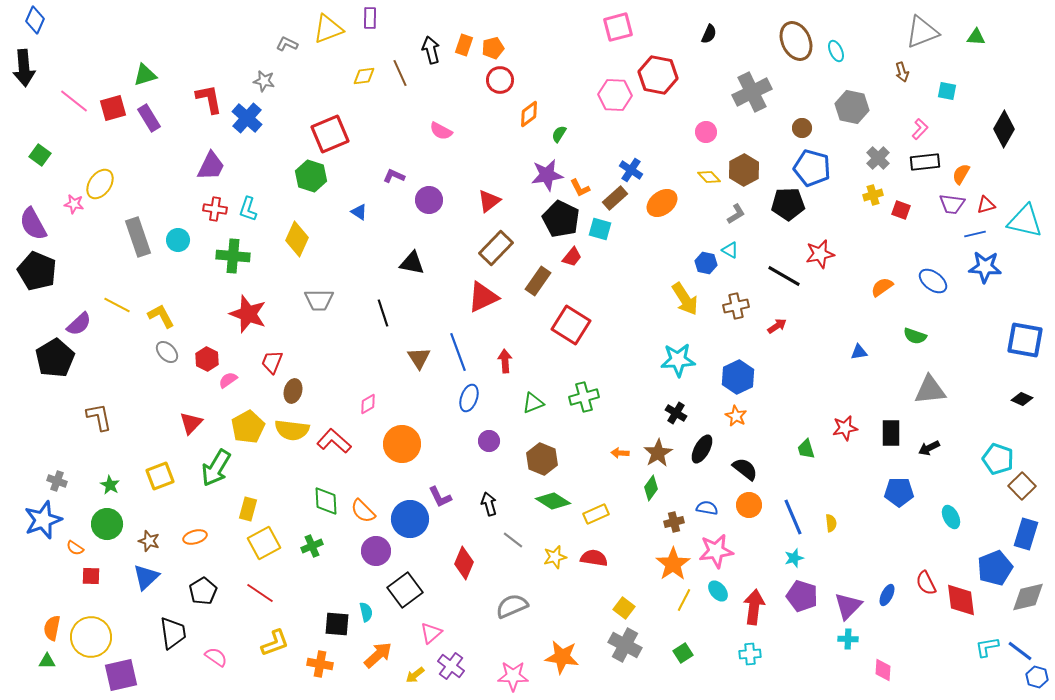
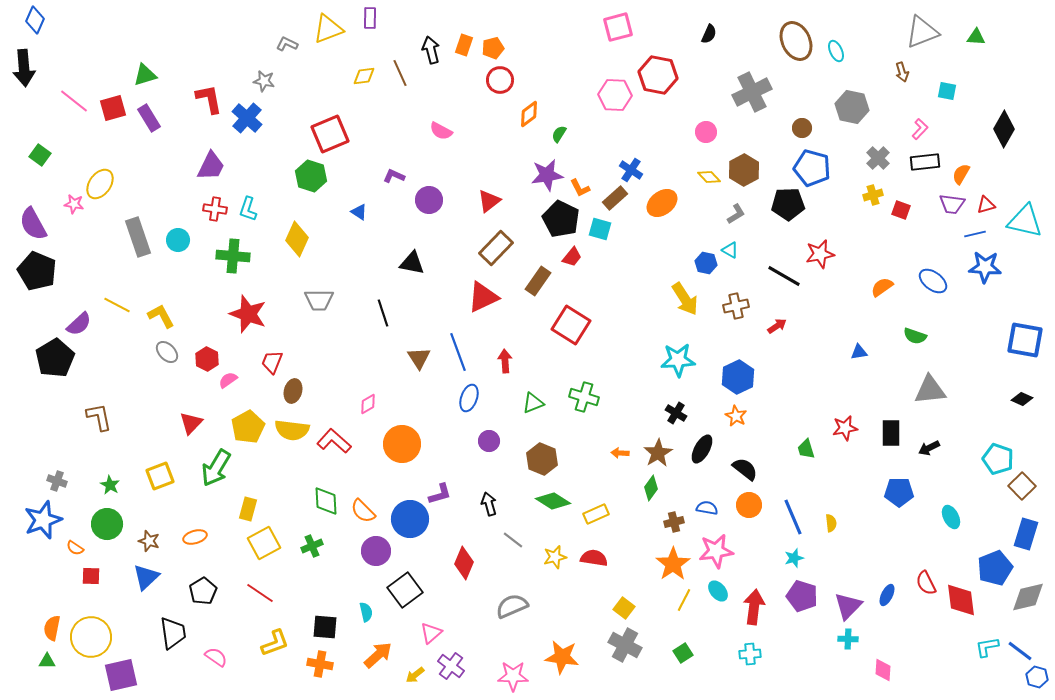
green cross at (584, 397): rotated 32 degrees clockwise
purple L-shape at (440, 497): moved 3 px up; rotated 80 degrees counterclockwise
black square at (337, 624): moved 12 px left, 3 px down
